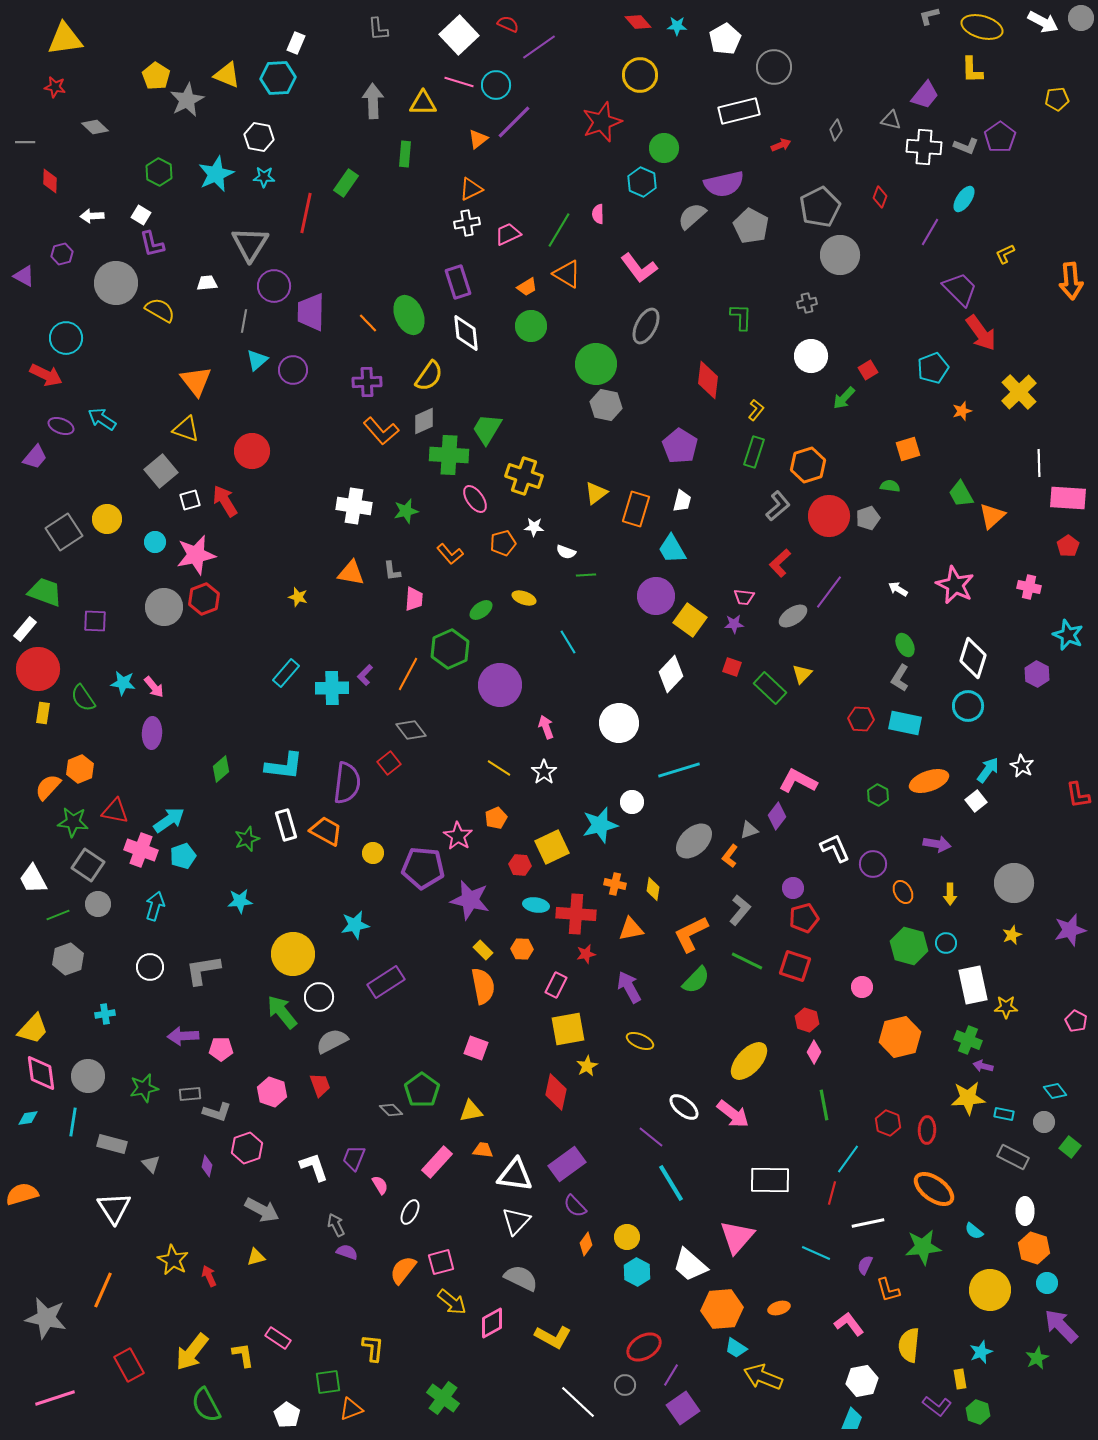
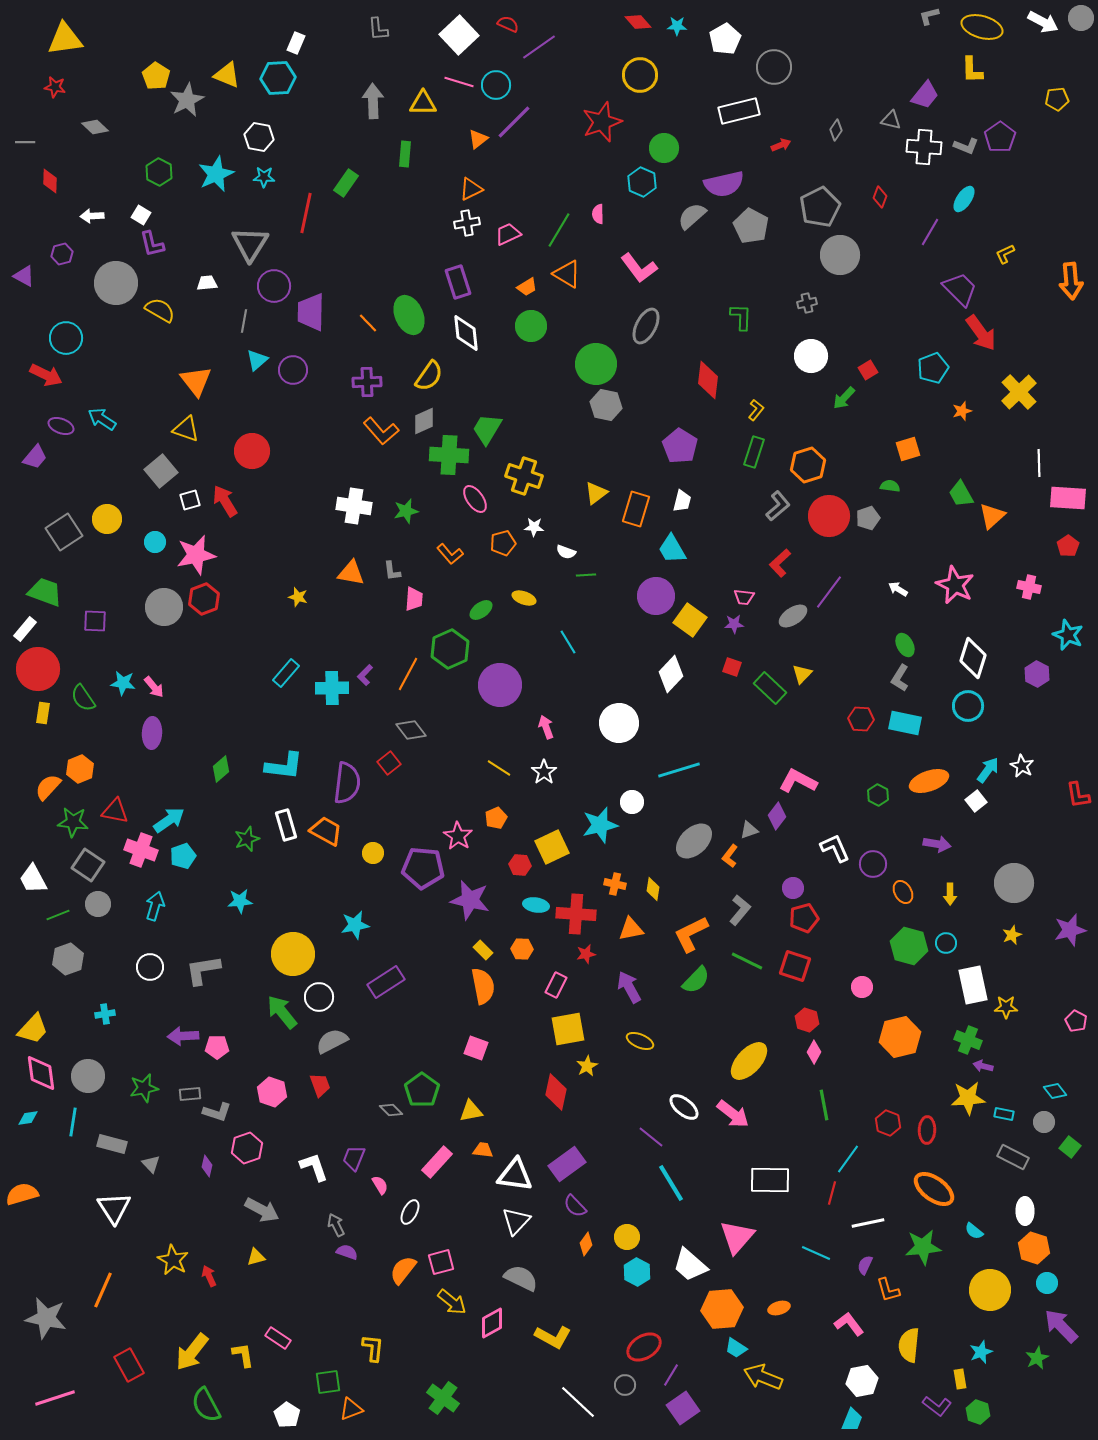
pink pentagon at (221, 1049): moved 4 px left, 2 px up
